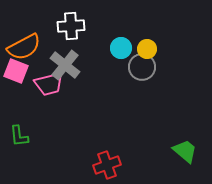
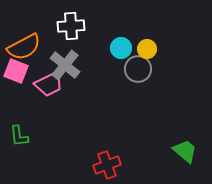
gray circle: moved 4 px left, 2 px down
pink trapezoid: rotated 12 degrees counterclockwise
